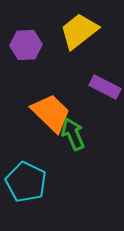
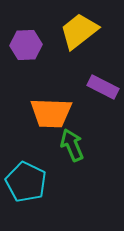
purple rectangle: moved 2 px left
orange trapezoid: rotated 138 degrees clockwise
green arrow: moved 1 px left, 11 px down
